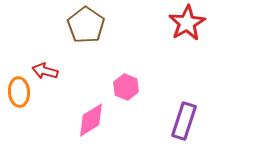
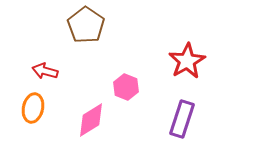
red star: moved 38 px down
orange ellipse: moved 14 px right, 16 px down; rotated 16 degrees clockwise
purple rectangle: moved 2 px left, 2 px up
